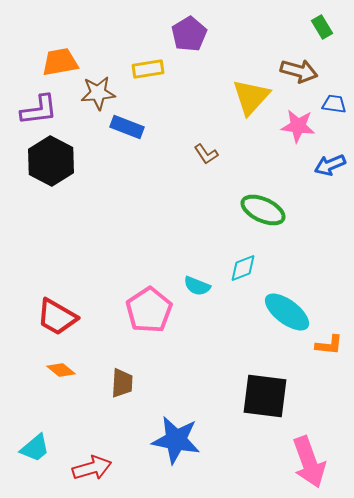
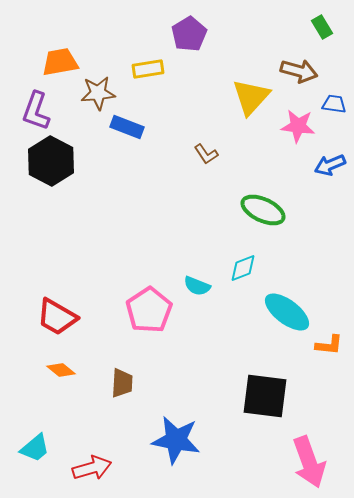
purple L-shape: moved 3 px left, 1 px down; rotated 117 degrees clockwise
